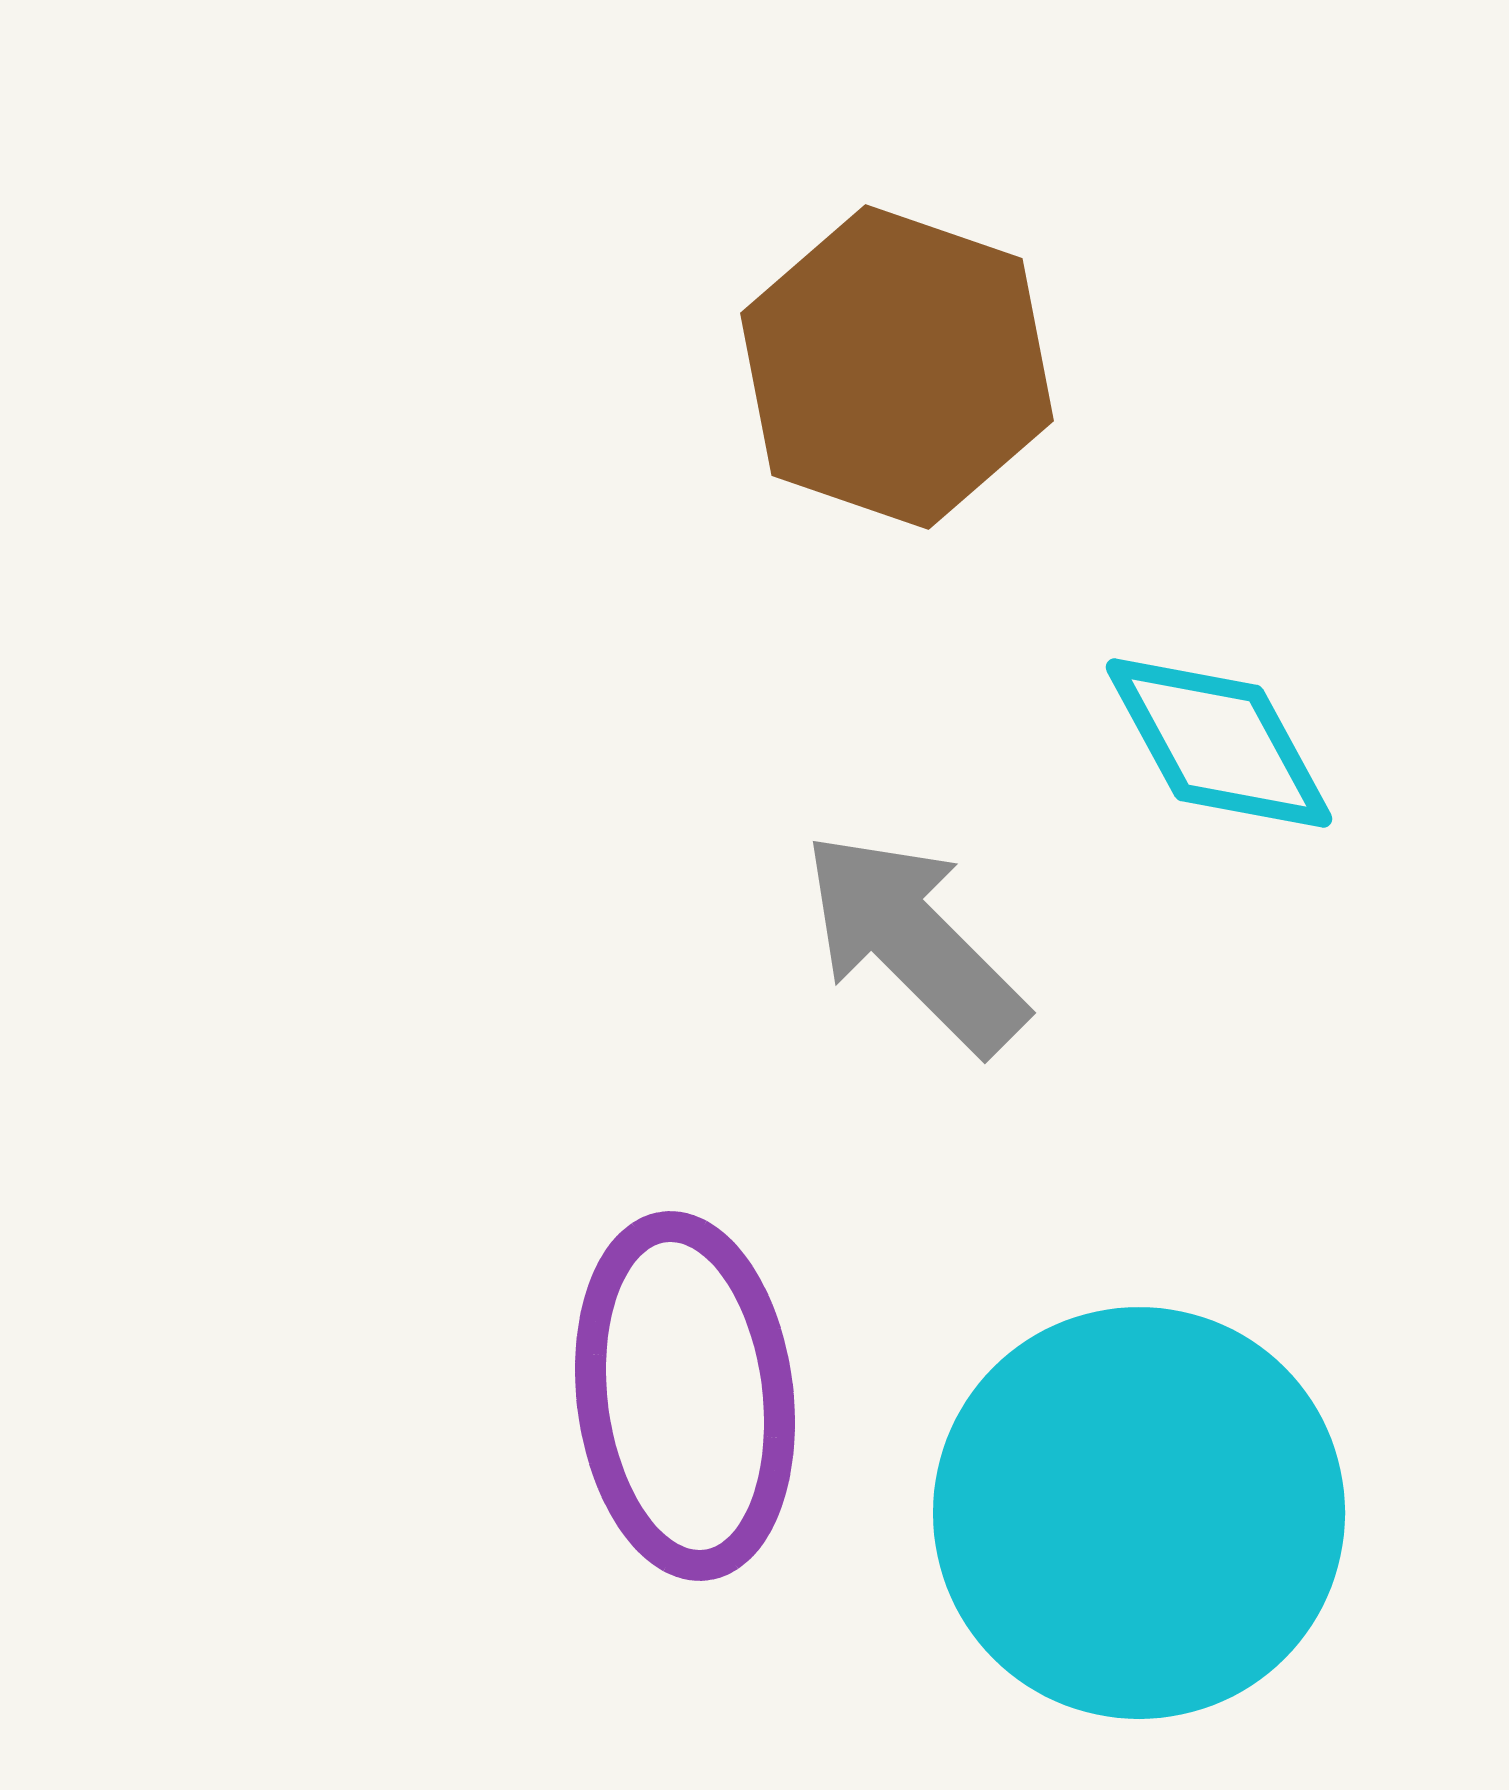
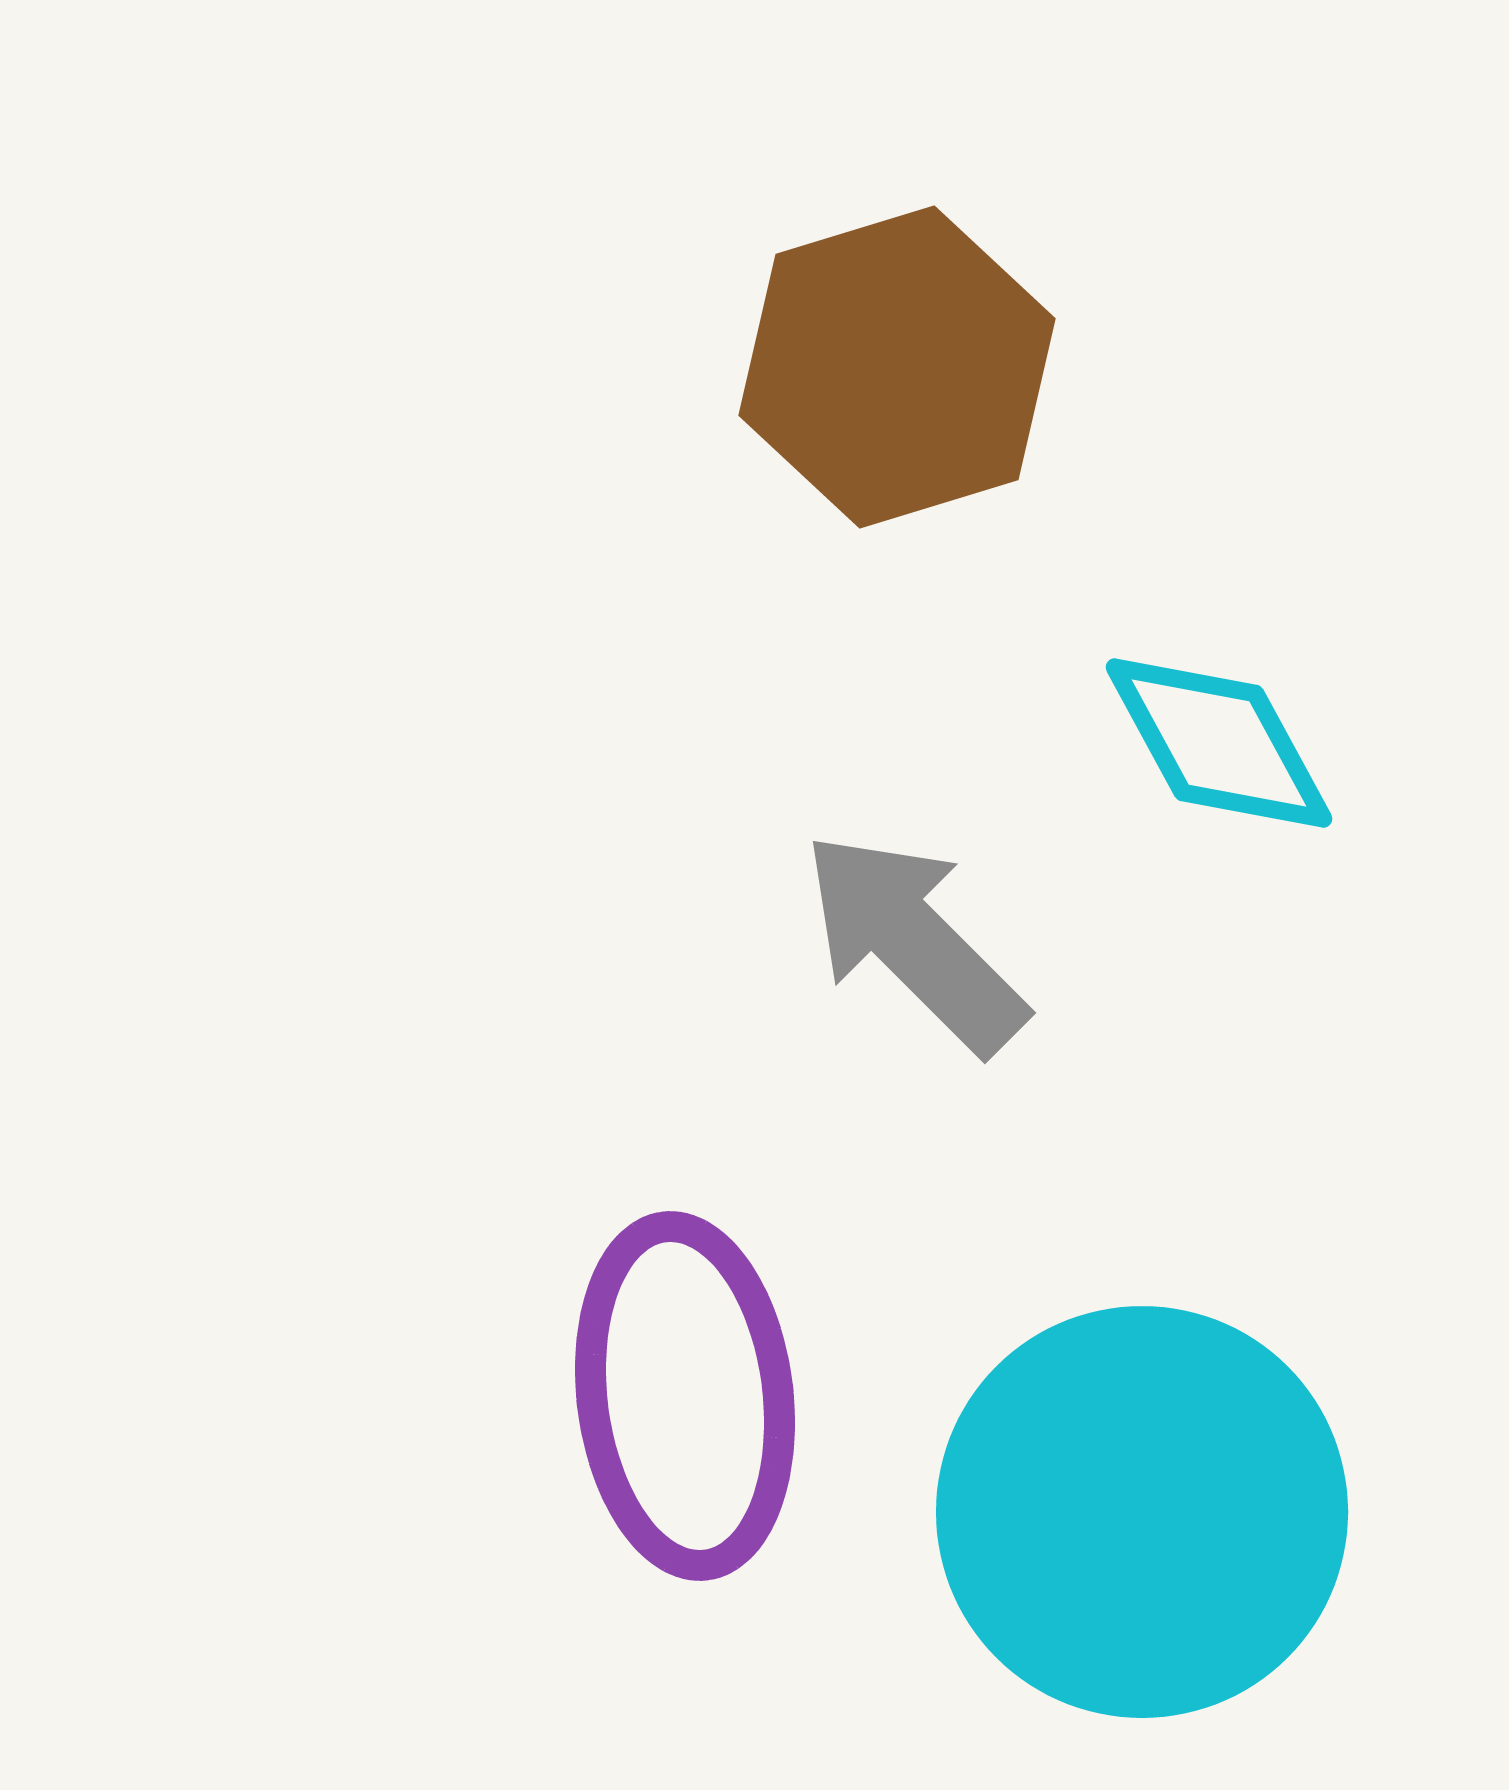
brown hexagon: rotated 24 degrees clockwise
cyan circle: moved 3 px right, 1 px up
